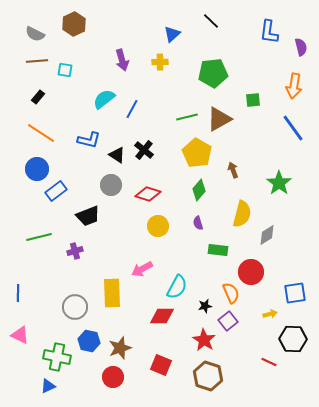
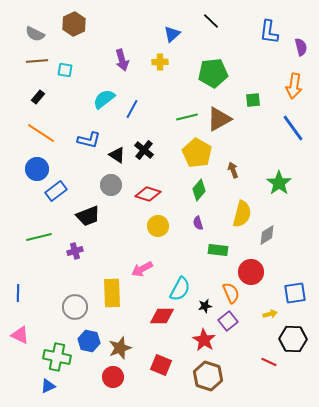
cyan semicircle at (177, 287): moved 3 px right, 2 px down
